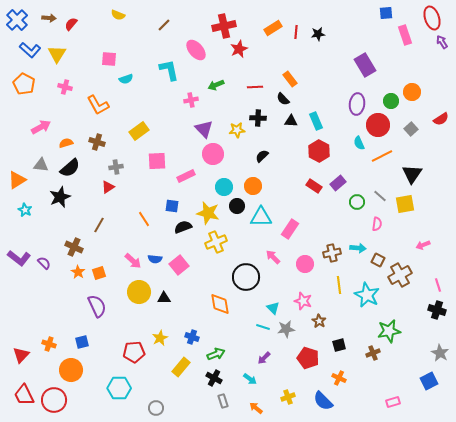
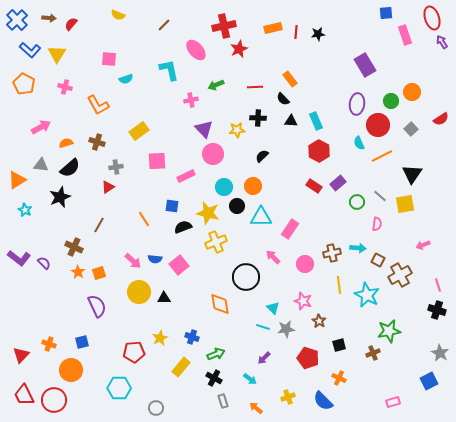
orange rectangle at (273, 28): rotated 18 degrees clockwise
